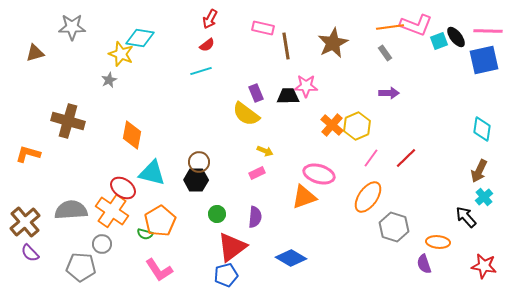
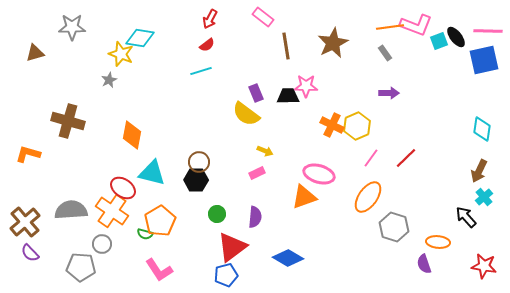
pink rectangle at (263, 28): moved 11 px up; rotated 25 degrees clockwise
orange cross at (332, 125): rotated 15 degrees counterclockwise
blue diamond at (291, 258): moved 3 px left
